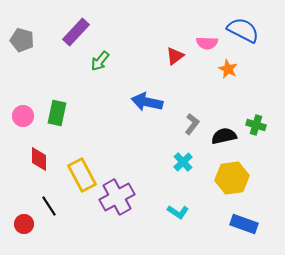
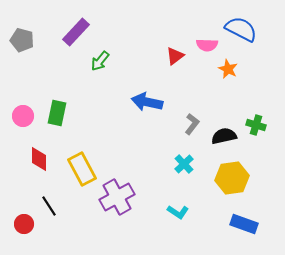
blue semicircle: moved 2 px left, 1 px up
pink semicircle: moved 2 px down
cyan cross: moved 1 px right, 2 px down
yellow rectangle: moved 6 px up
